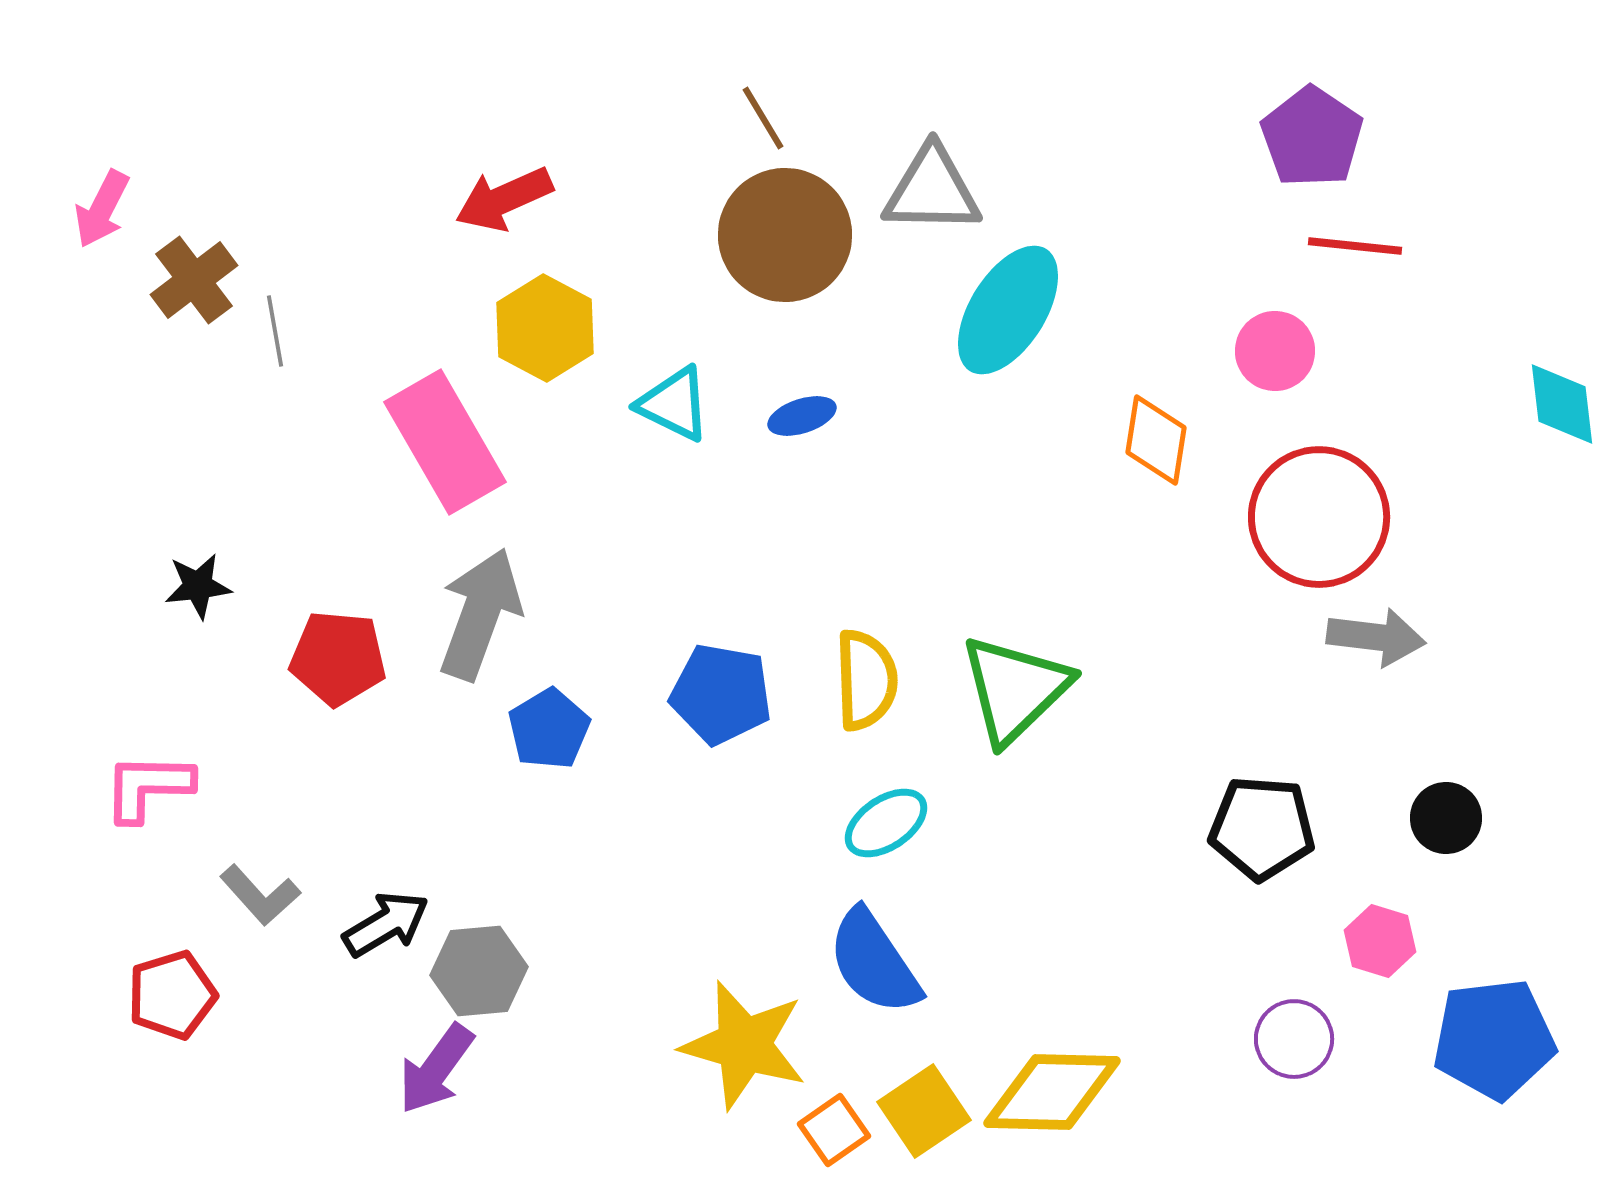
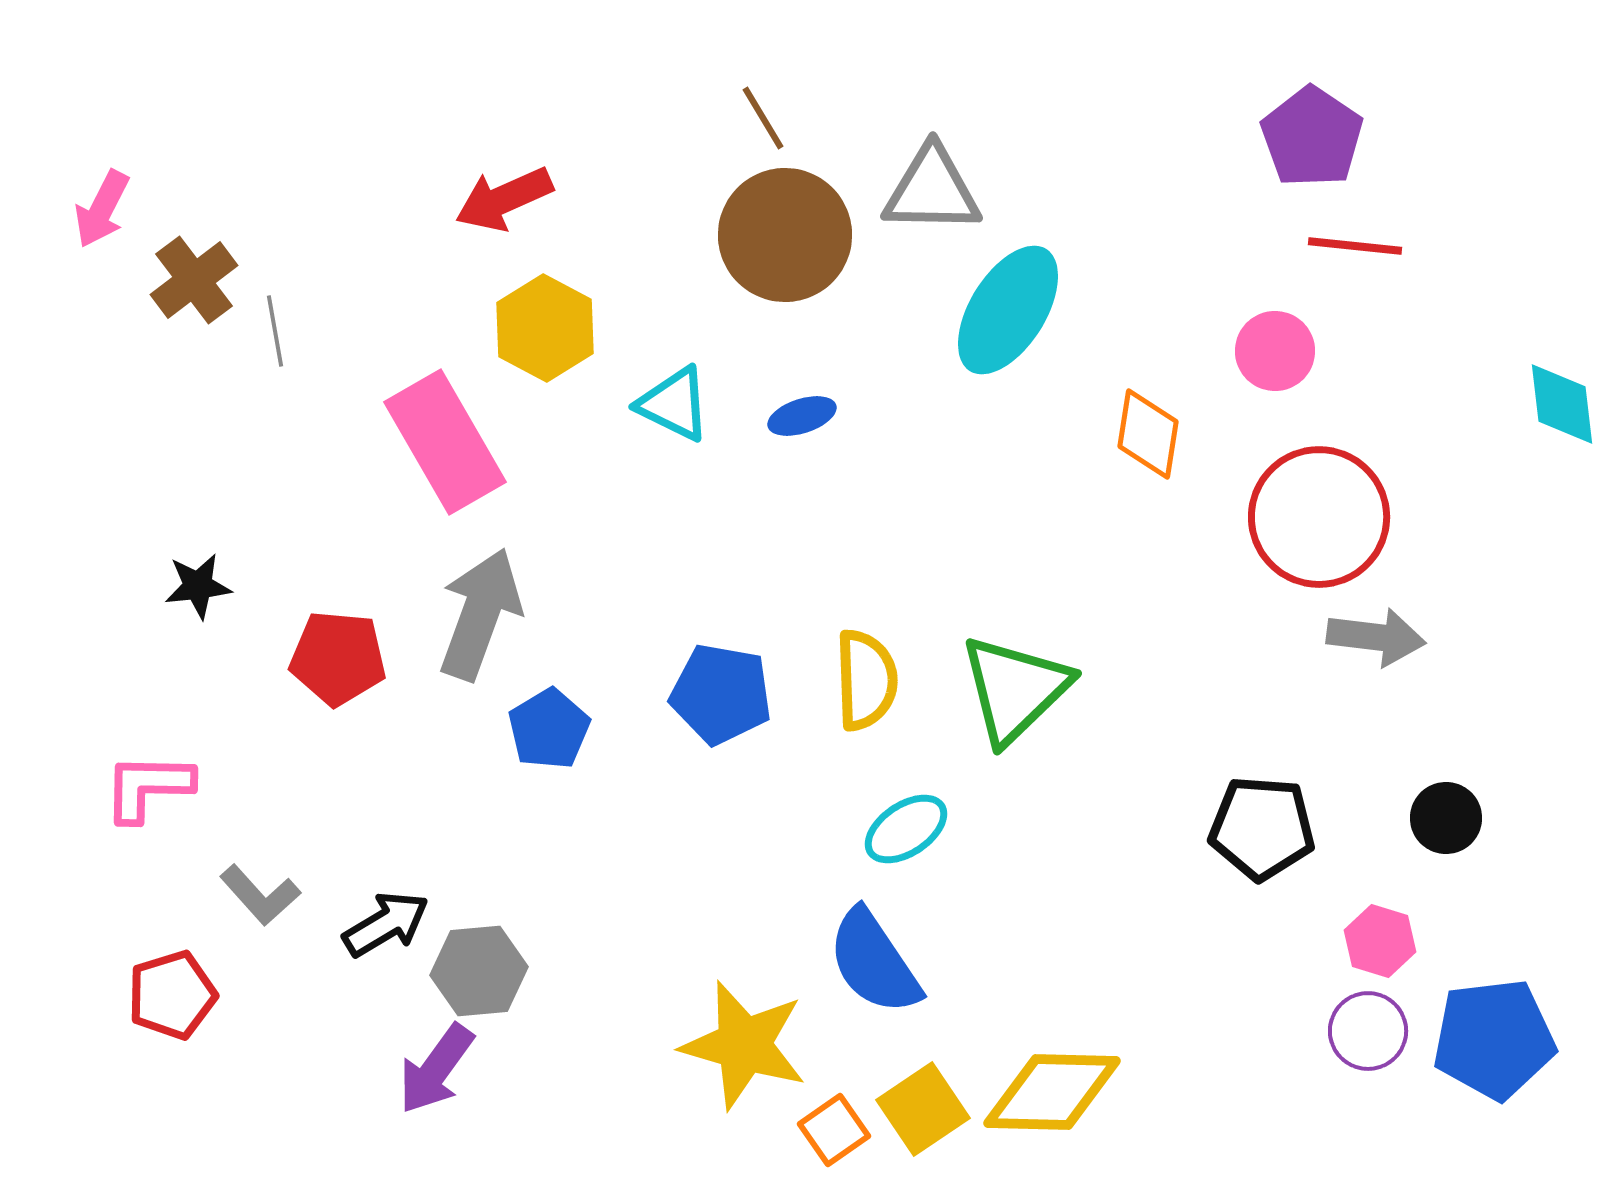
orange diamond at (1156, 440): moved 8 px left, 6 px up
cyan ellipse at (886, 823): moved 20 px right, 6 px down
purple circle at (1294, 1039): moved 74 px right, 8 px up
yellow square at (924, 1111): moved 1 px left, 2 px up
